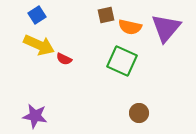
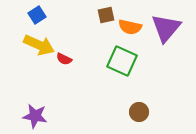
brown circle: moved 1 px up
